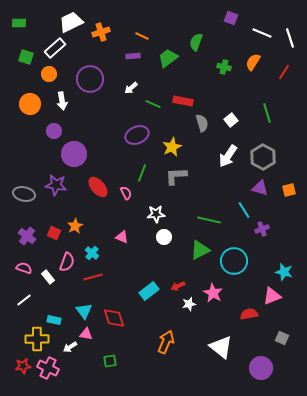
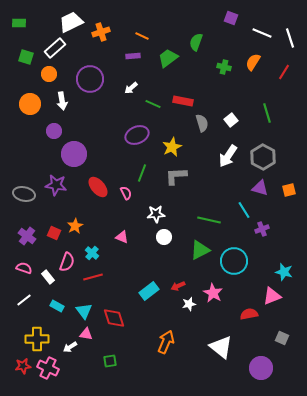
cyan rectangle at (54, 320): moved 3 px right, 14 px up; rotated 16 degrees clockwise
